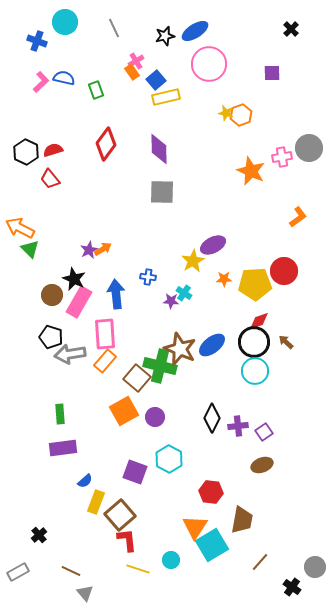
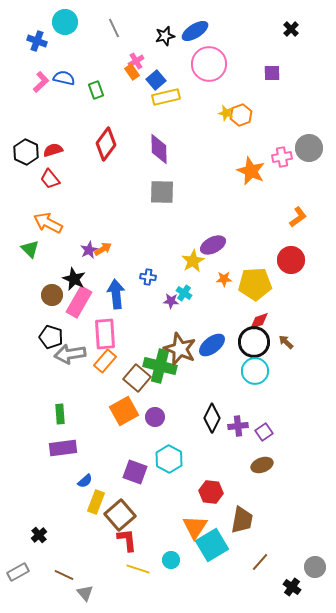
orange arrow at (20, 228): moved 28 px right, 5 px up
red circle at (284, 271): moved 7 px right, 11 px up
brown line at (71, 571): moved 7 px left, 4 px down
